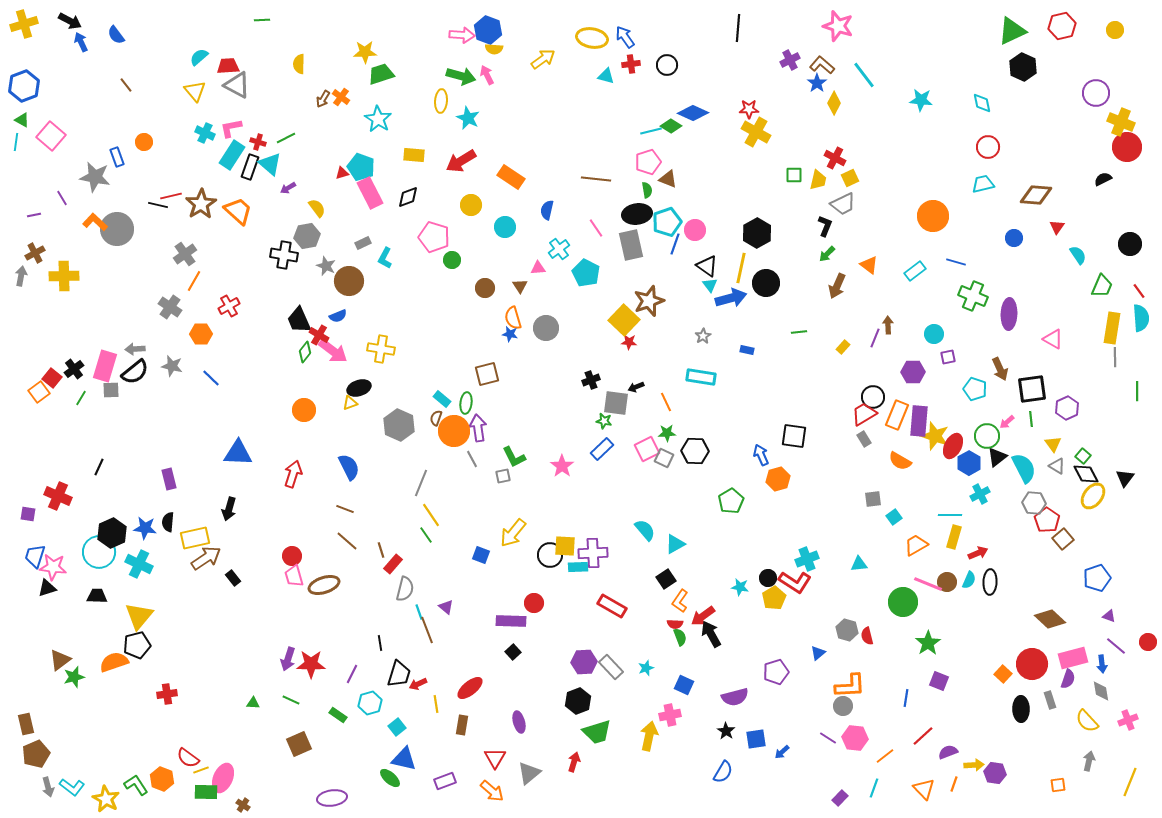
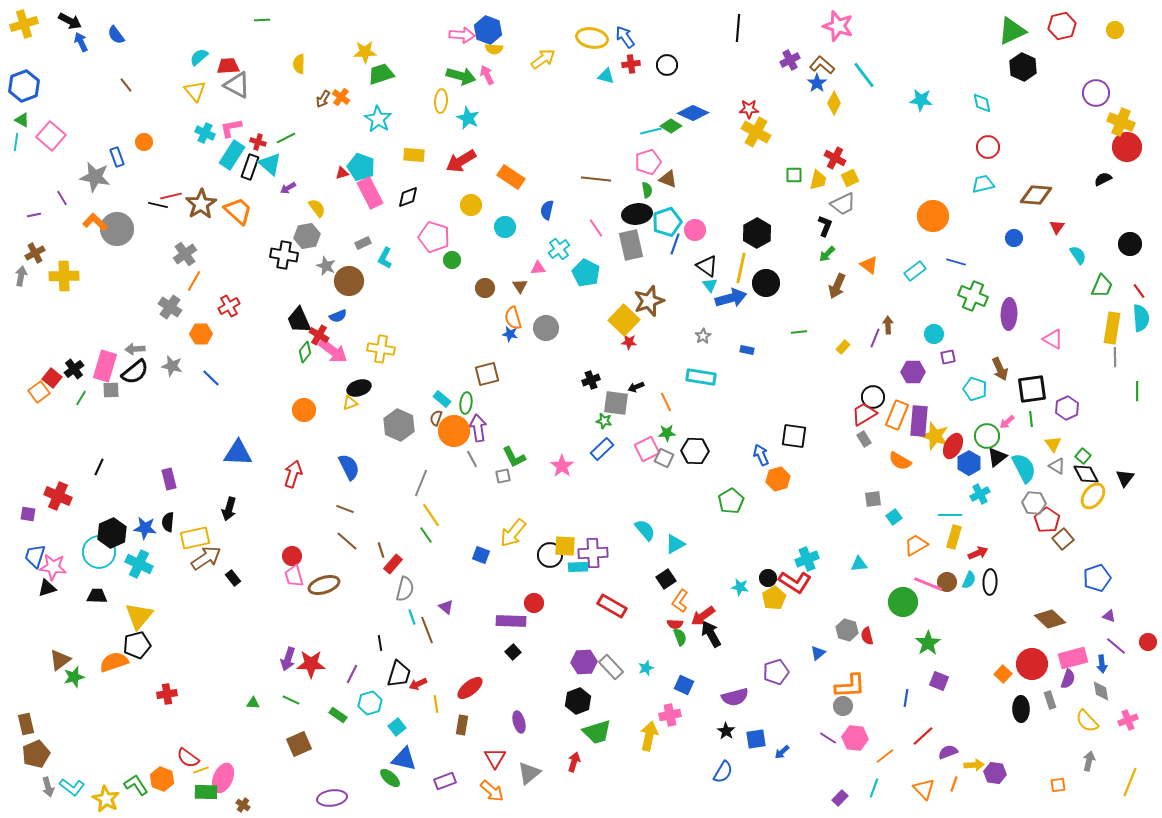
cyan line at (419, 612): moved 7 px left, 5 px down
